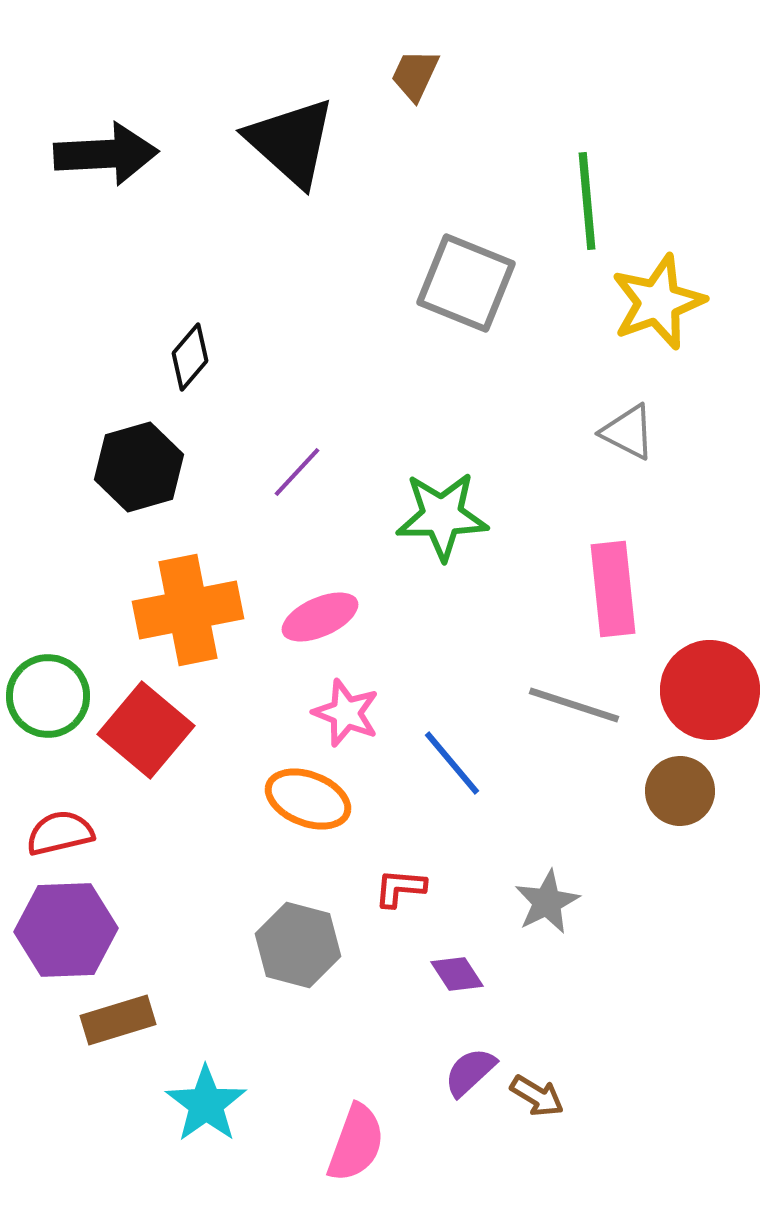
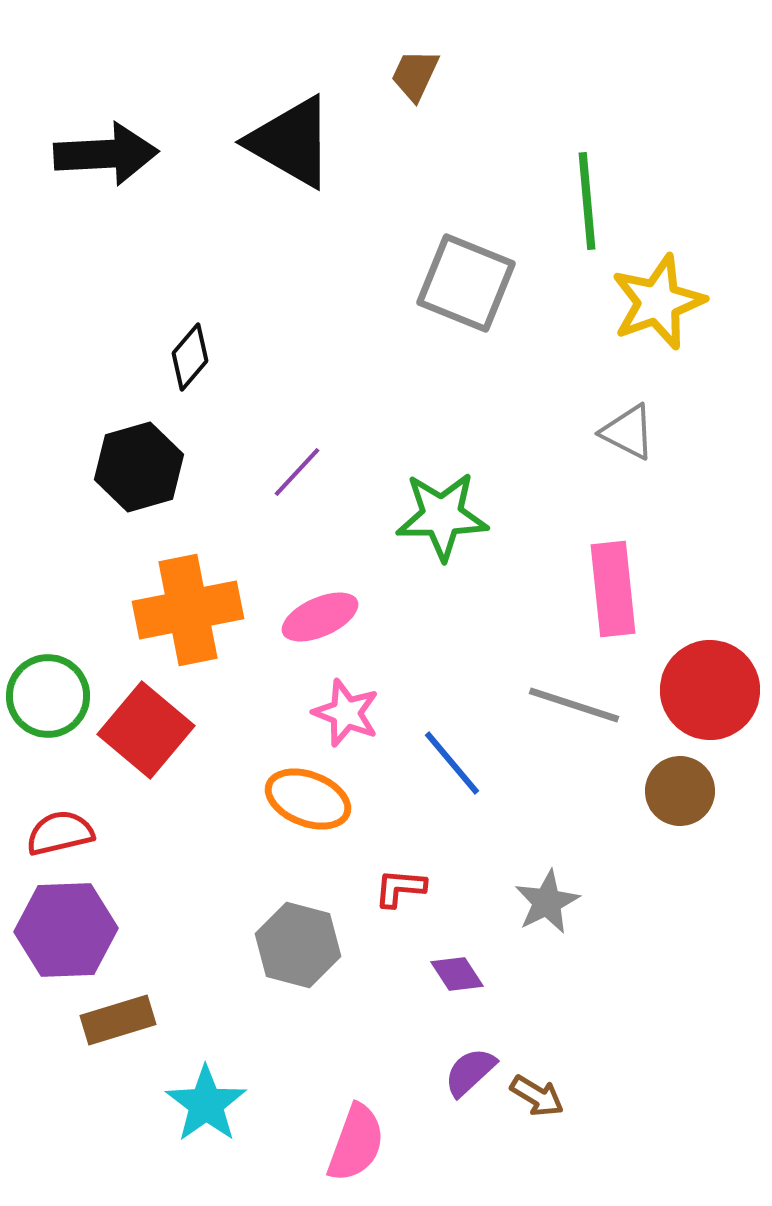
black triangle: rotated 12 degrees counterclockwise
